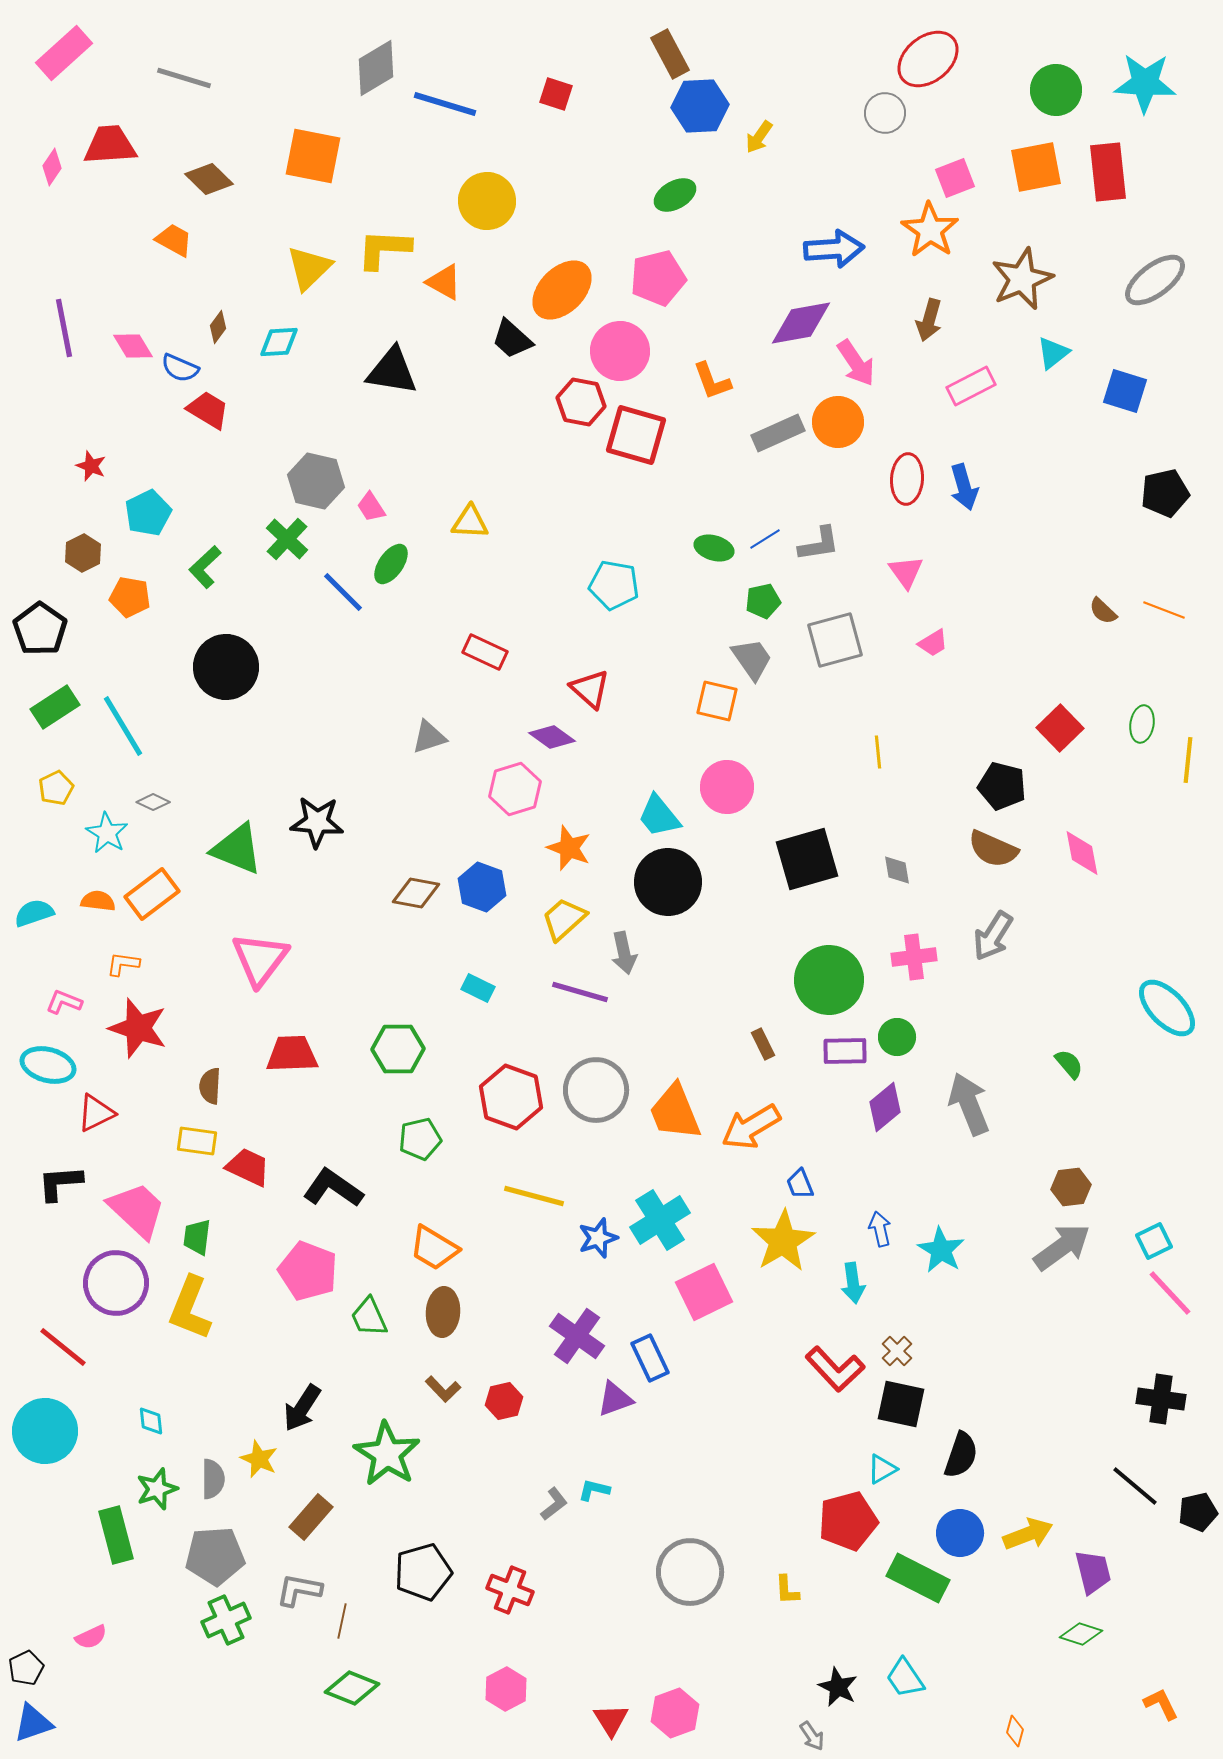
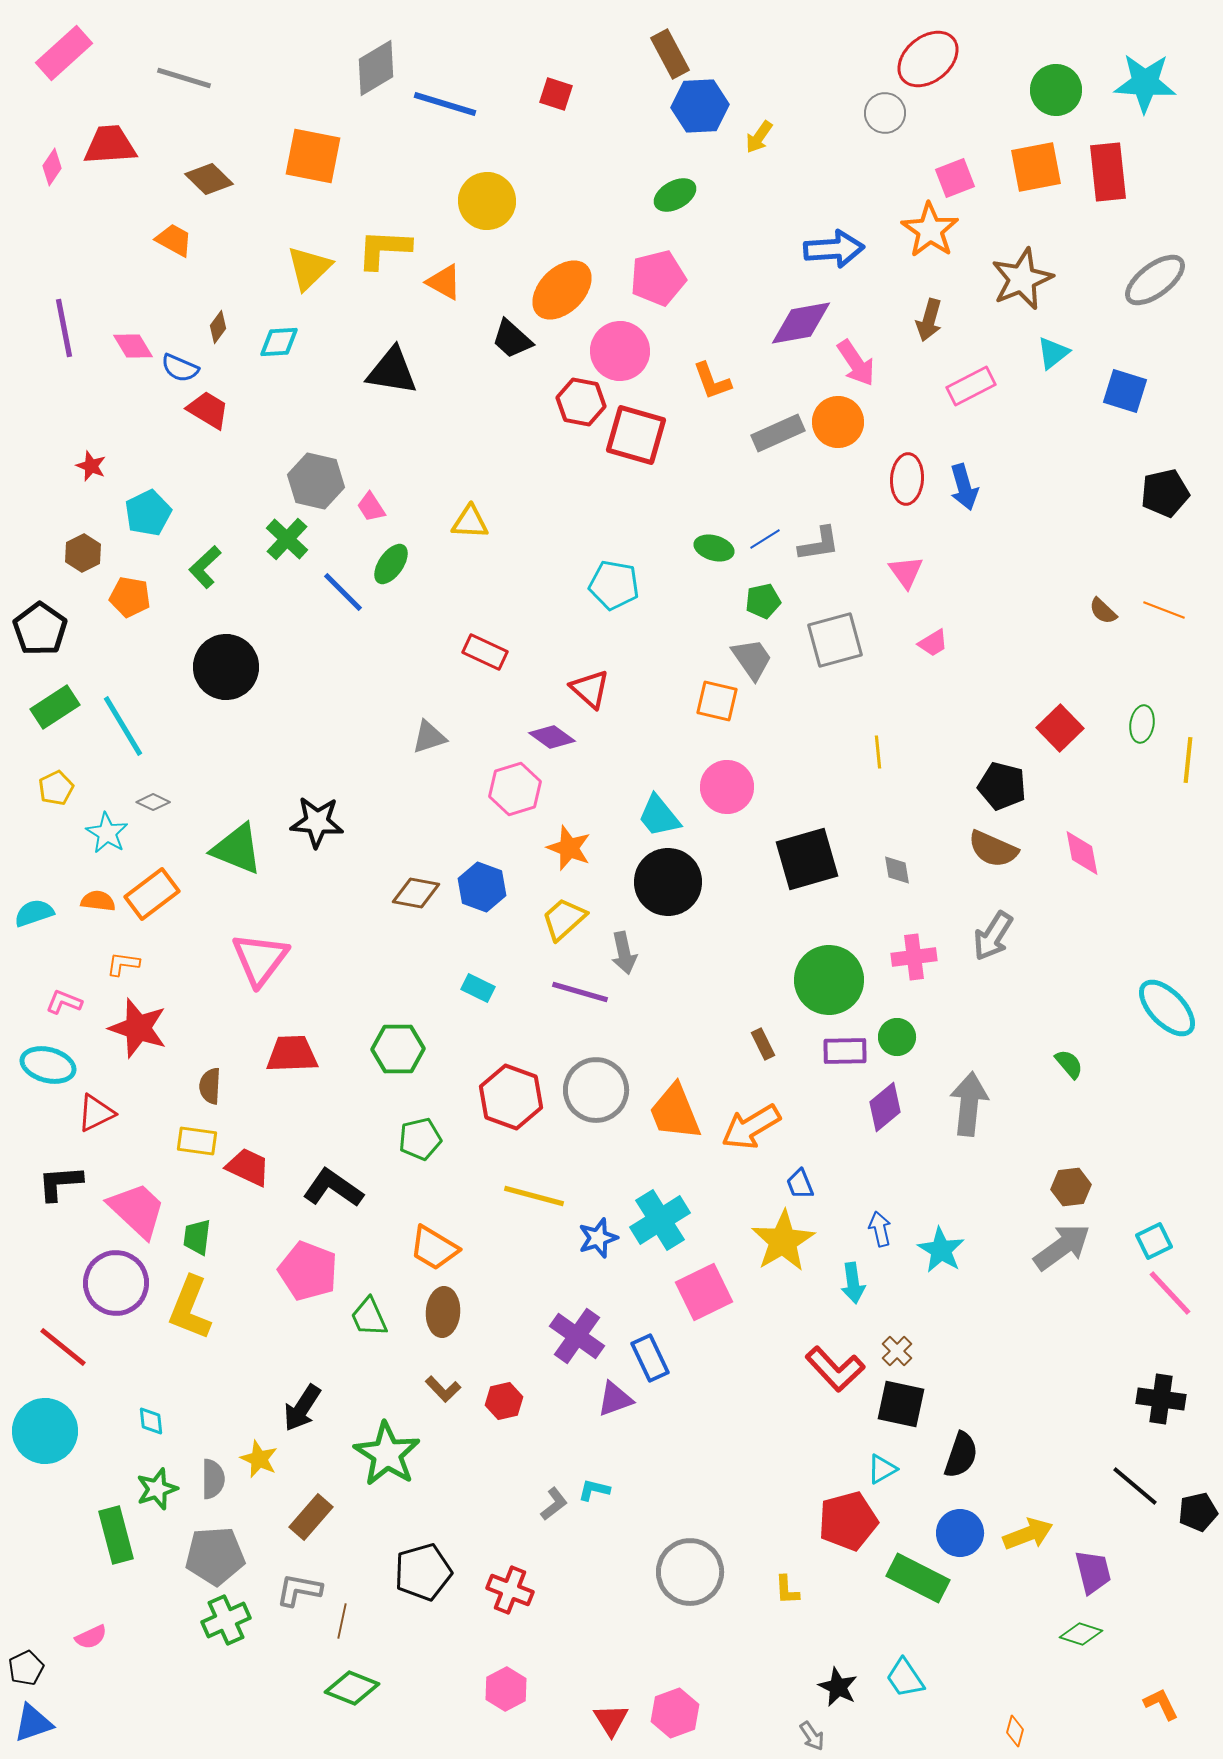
gray arrow at (969, 1104): rotated 28 degrees clockwise
